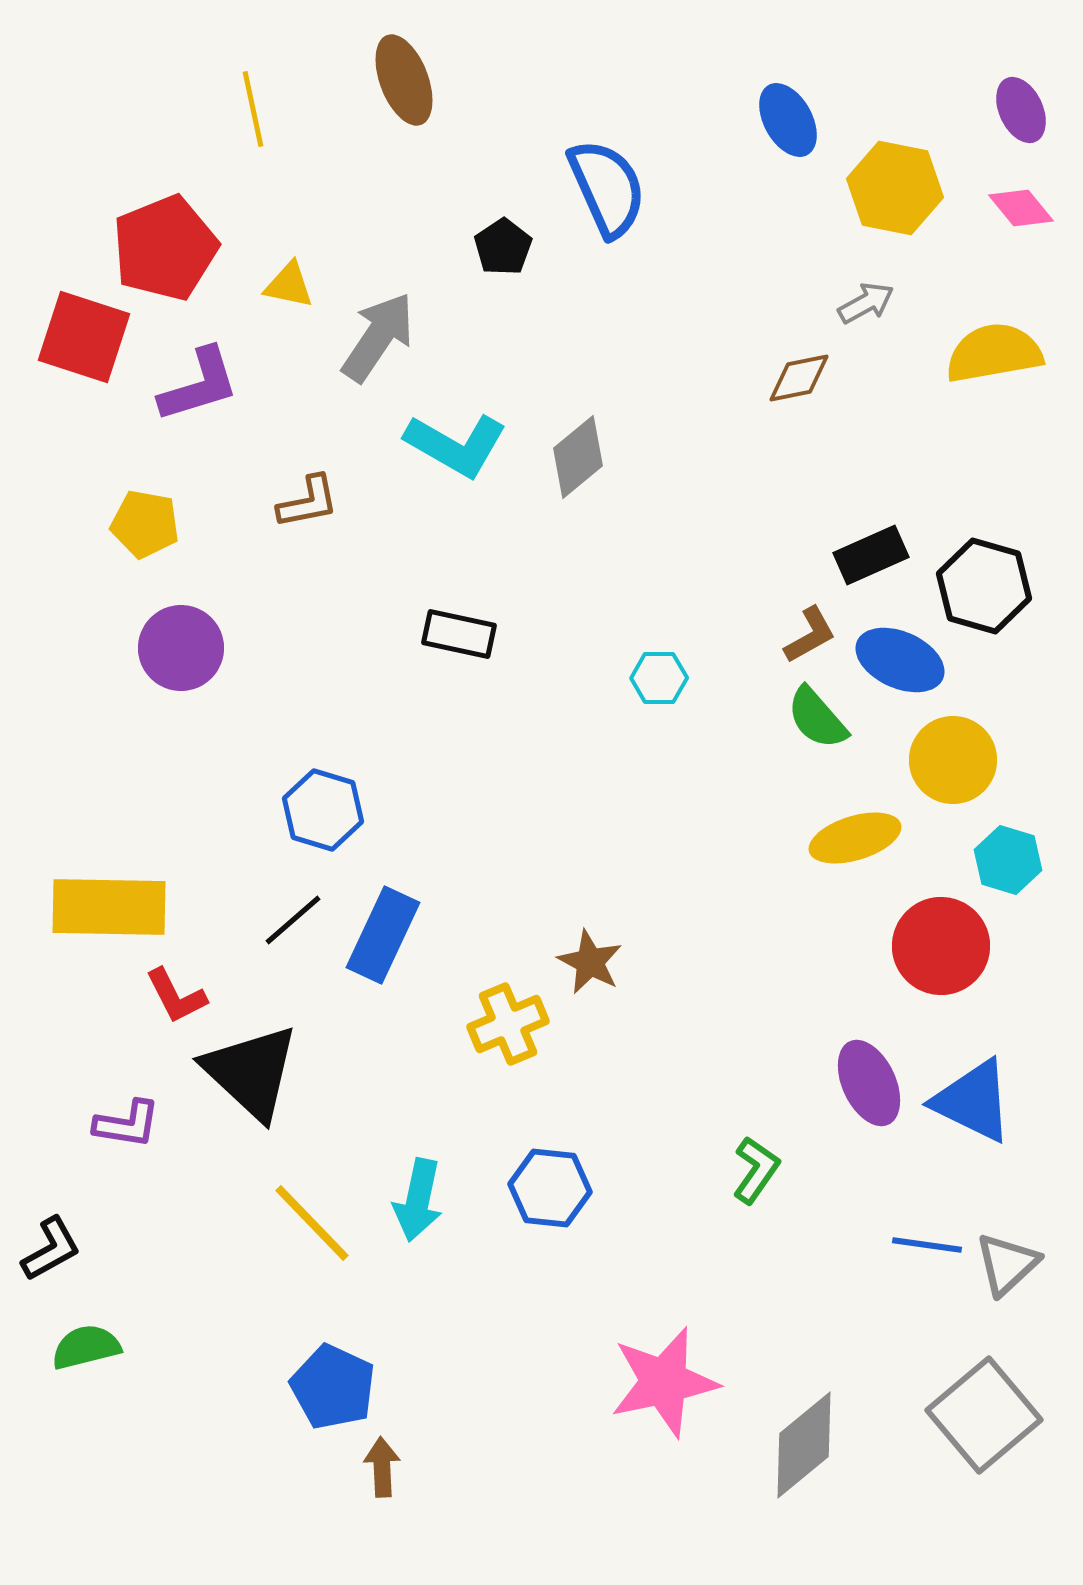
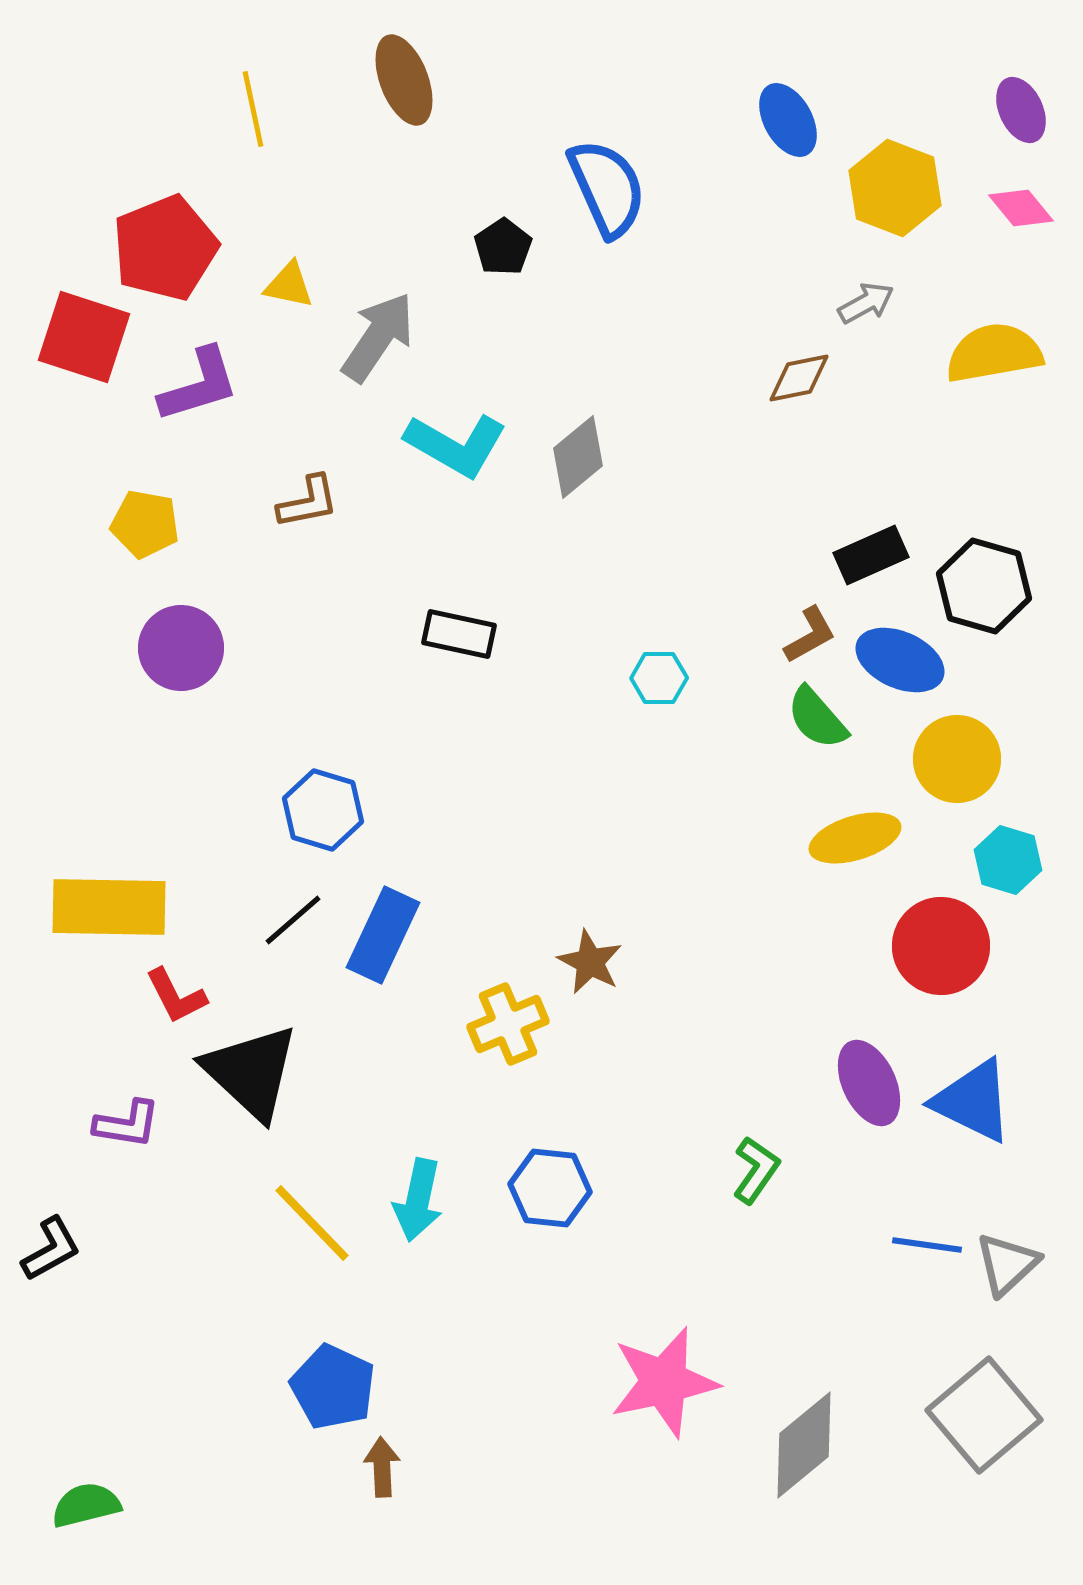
yellow hexagon at (895, 188): rotated 10 degrees clockwise
yellow circle at (953, 760): moved 4 px right, 1 px up
green semicircle at (86, 1347): moved 158 px down
